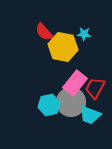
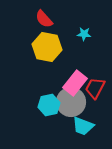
red semicircle: moved 13 px up
yellow hexagon: moved 16 px left
cyan trapezoid: moved 7 px left, 11 px down
